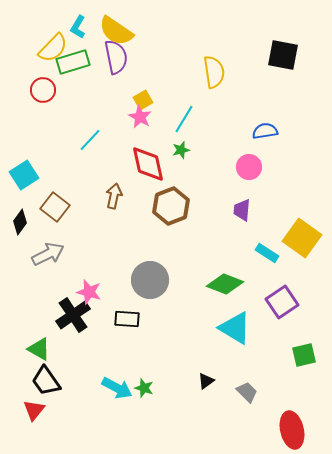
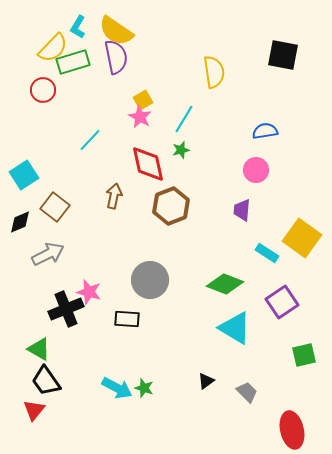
pink circle at (249, 167): moved 7 px right, 3 px down
black diamond at (20, 222): rotated 30 degrees clockwise
black cross at (73, 315): moved 7 px left, 6 px up; rotated 12 degrees clockwise
